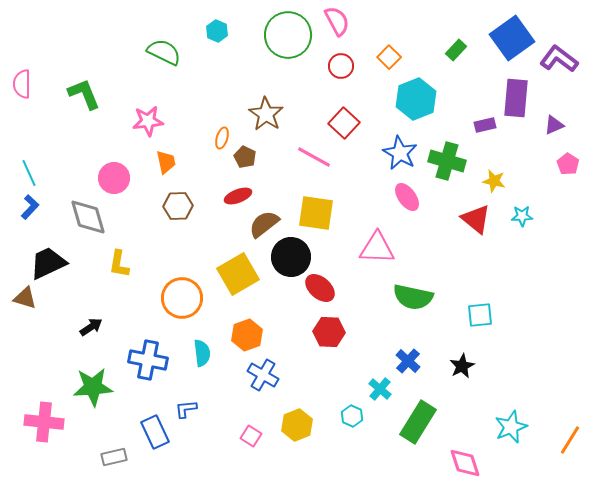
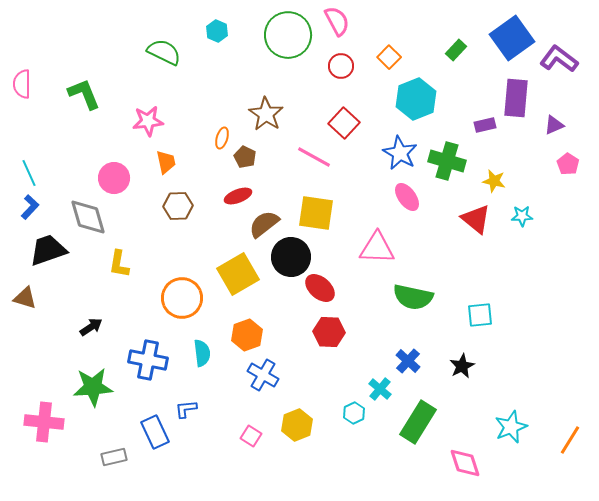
black trapezoid at (48, 263): moved 13 px up; rotated 6 degrees clockwise
cyan hexagon at (352, 416): moved 2 px right, 3 px up; rotated 10 degrees clockwise
